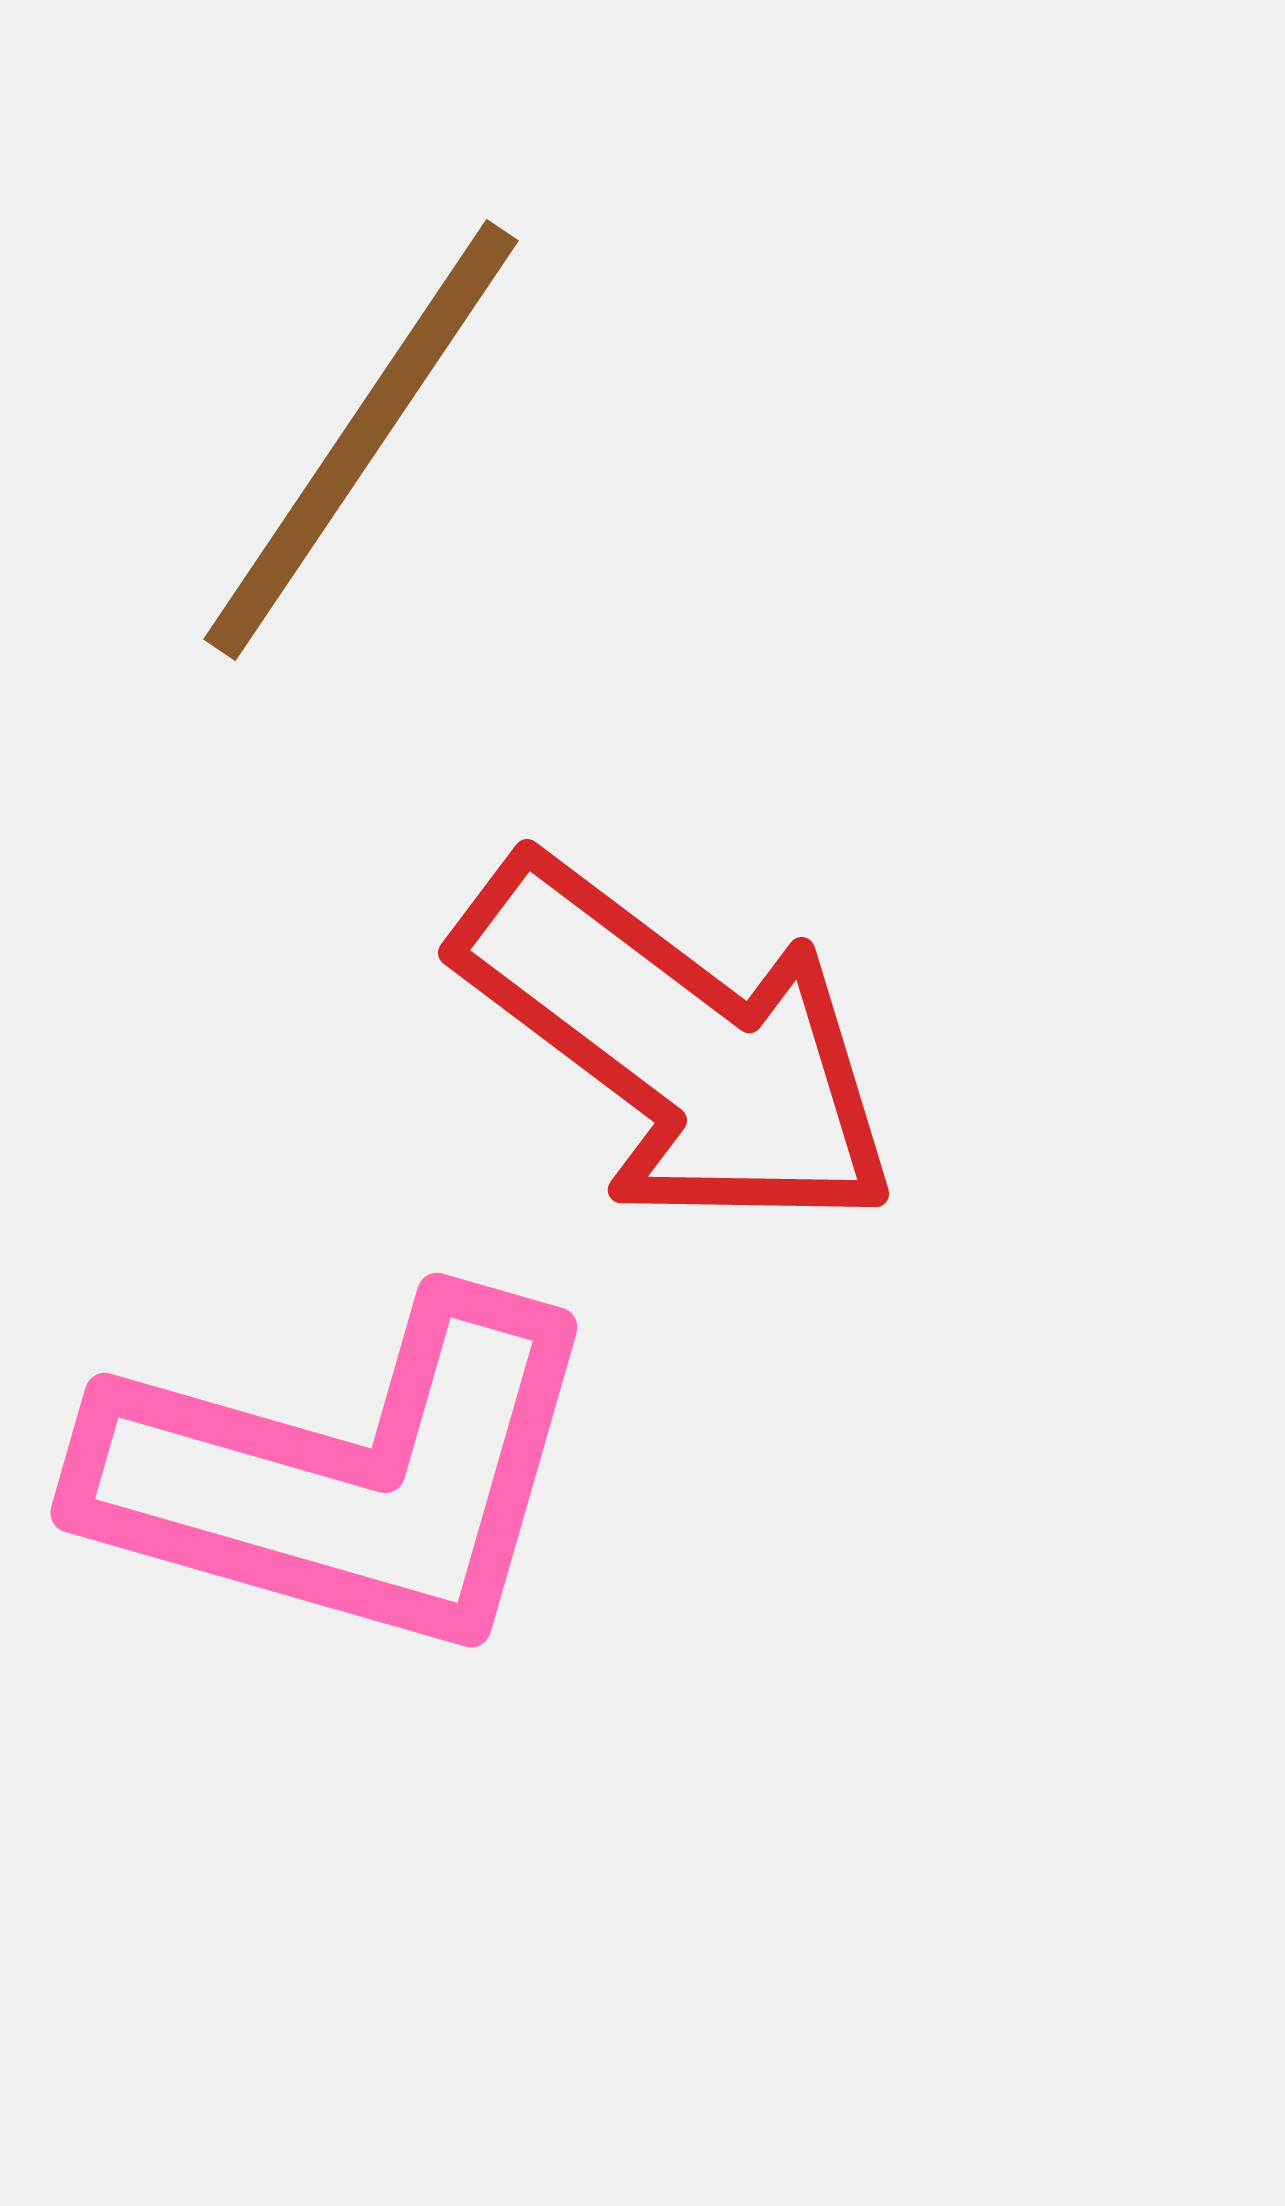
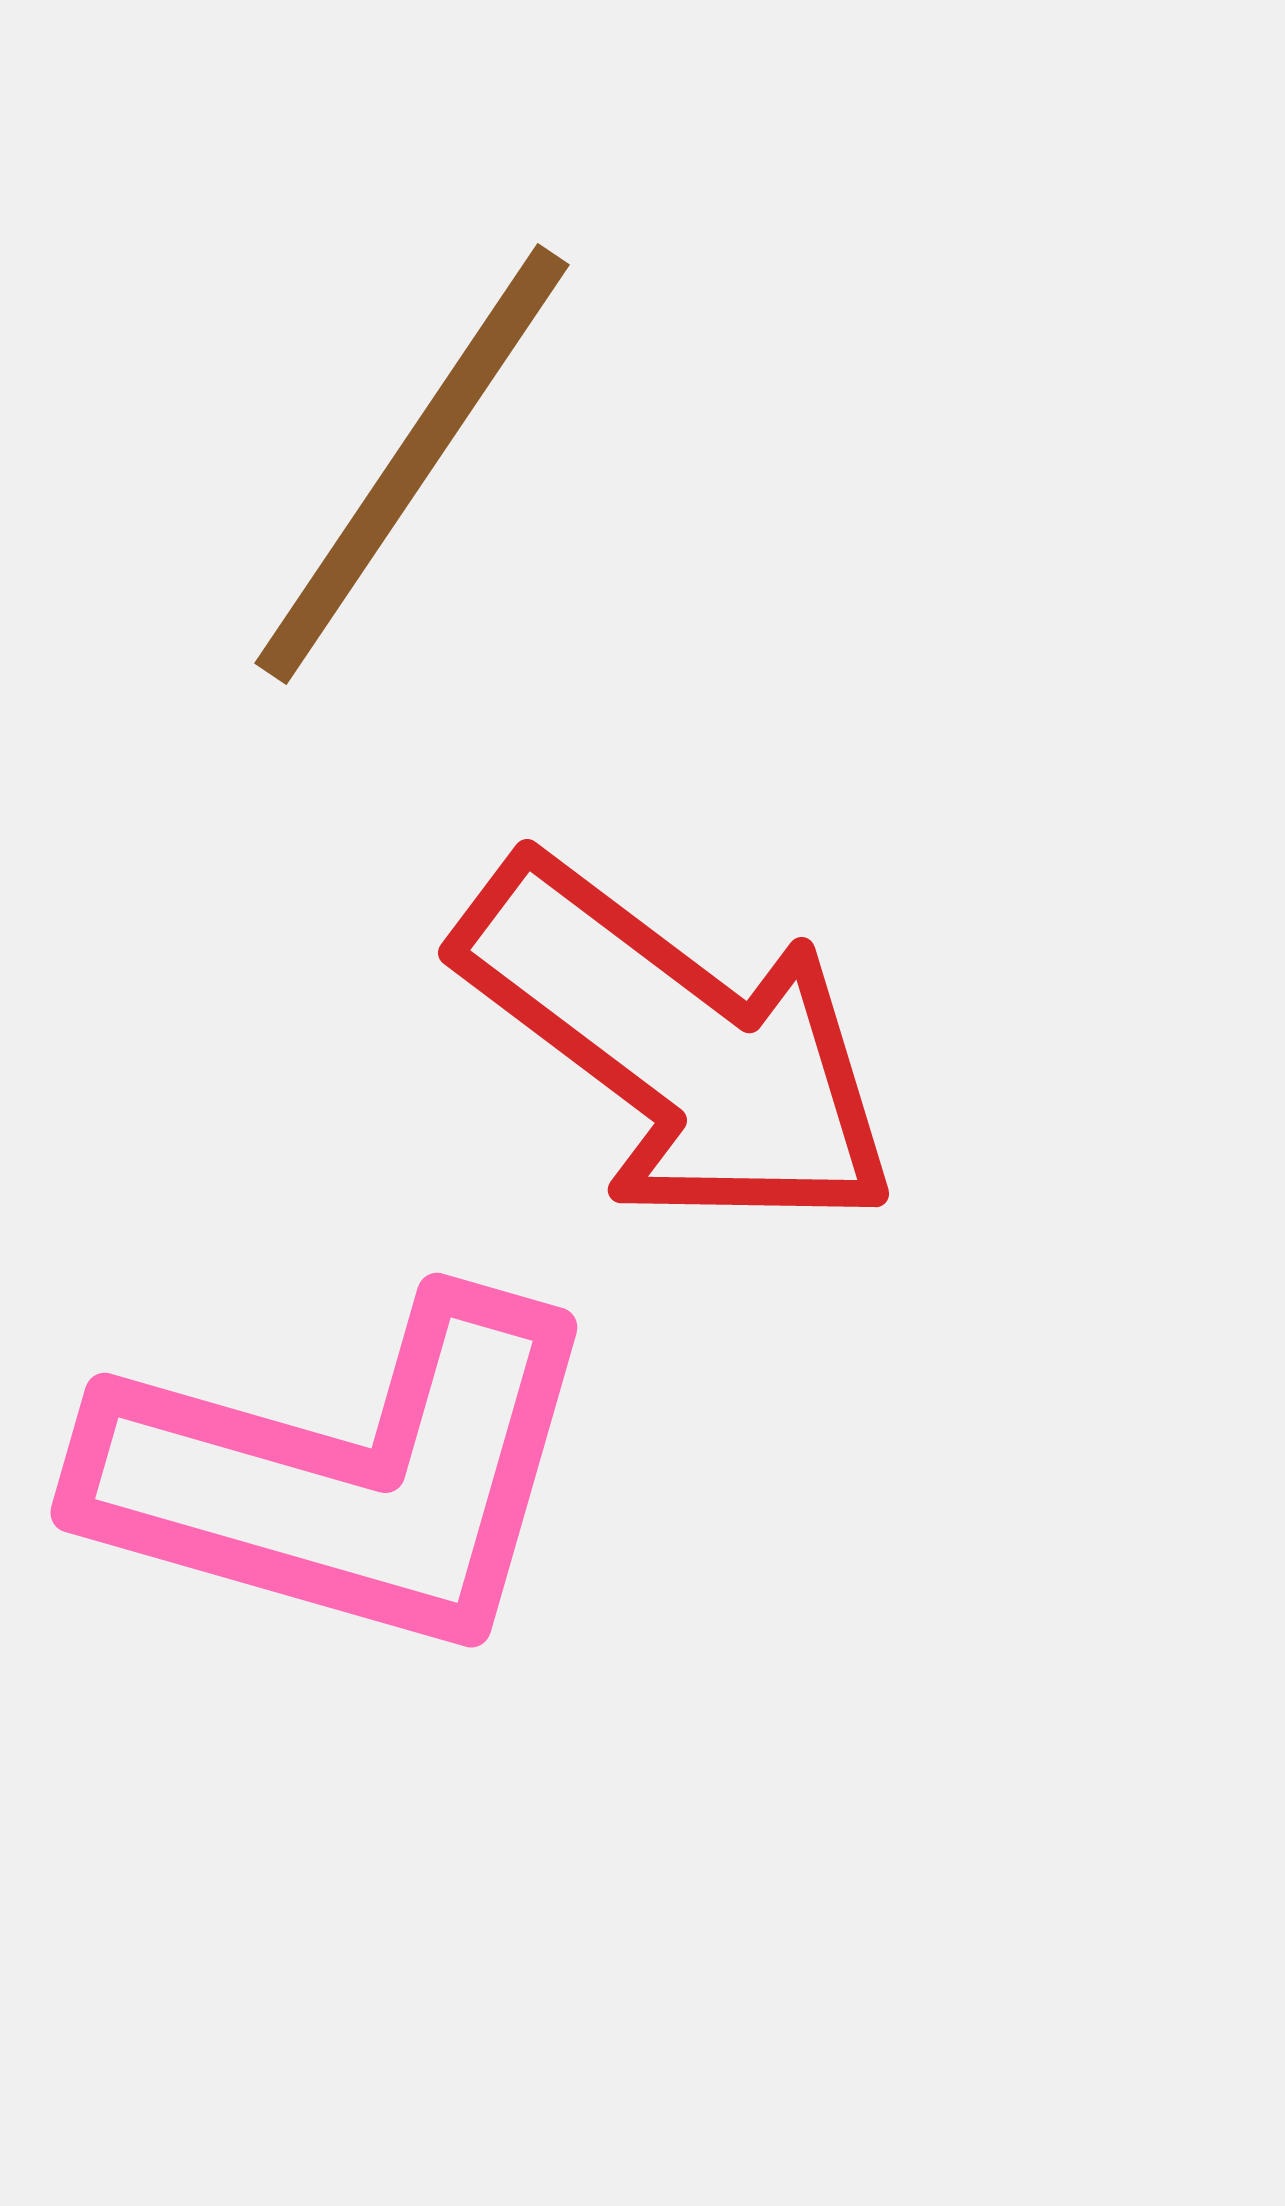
brown line: moved 51 px right, 24 px down
